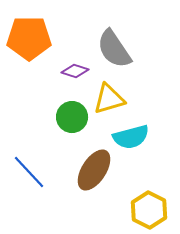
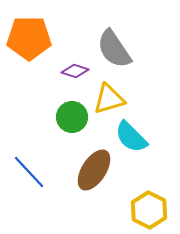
cyan semicircle: rotated 60 degrees clockwise
